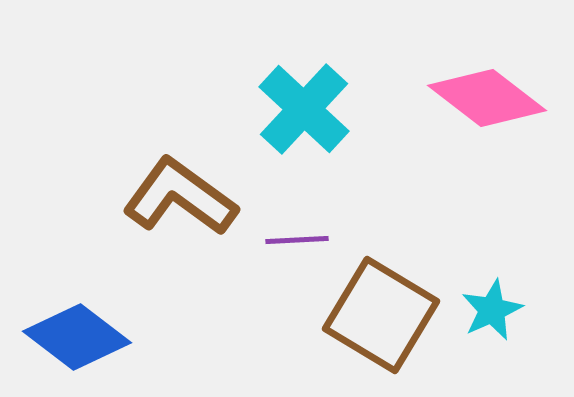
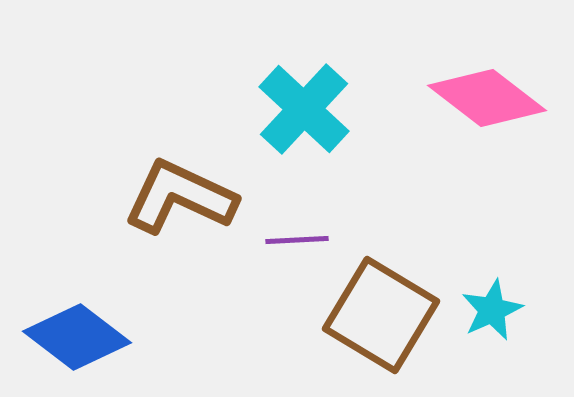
brown L-shape: rotated 11 degrees counterclockwise
